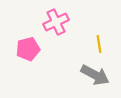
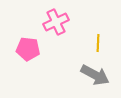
yellow line: moved 1 px left, 1 px up; rotated 12 degrees clockwise
pink pentagon: rotated 20 degrees clockwise
